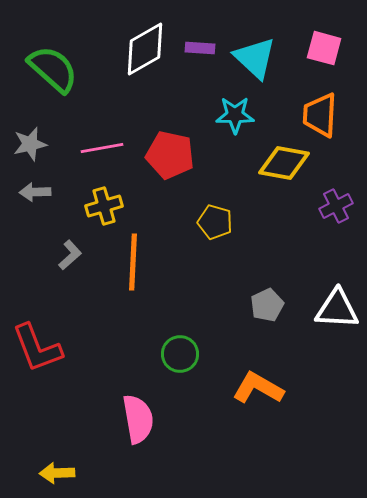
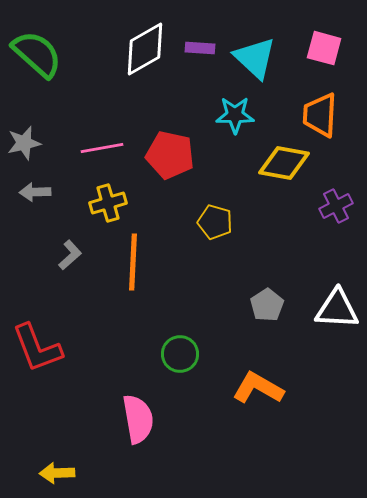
green semicircle: moved 16 px left, 15 px up
gray star: moved 6 px left, 1 px up
yellow cross: moved 4 px right, 3 px up
gray pentagon: rotated 8 degrees counterclockwise
